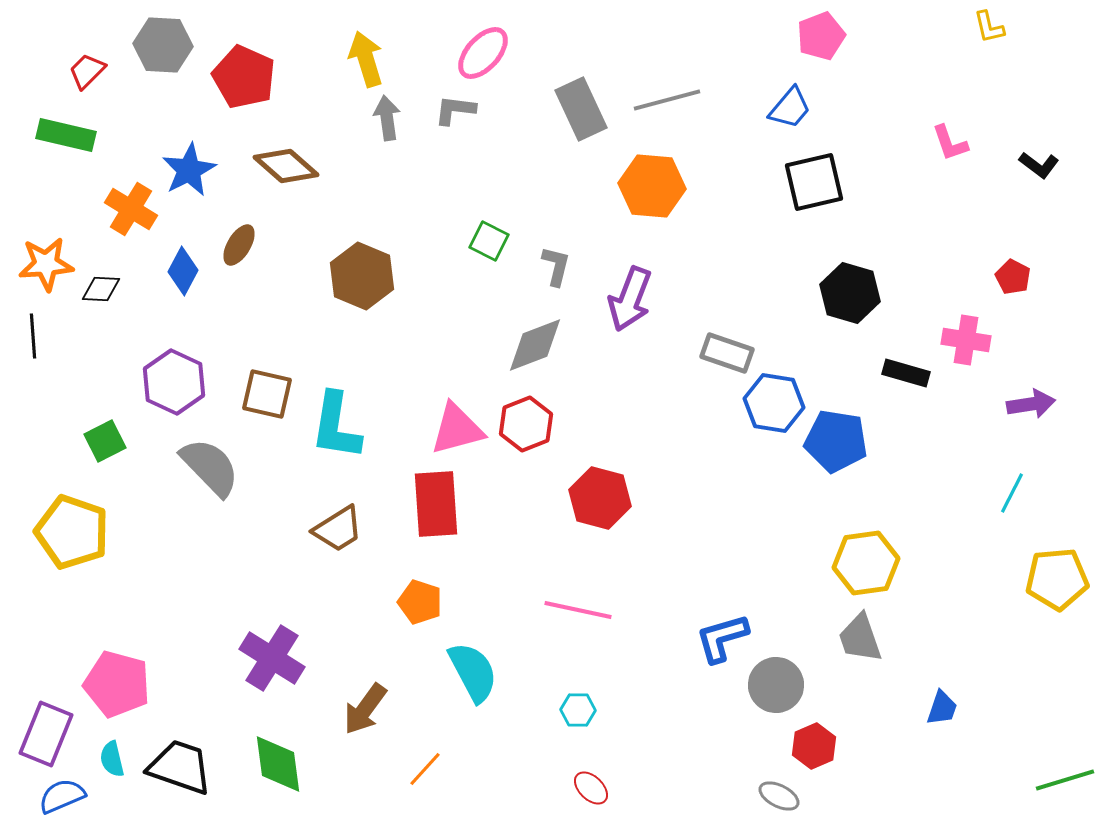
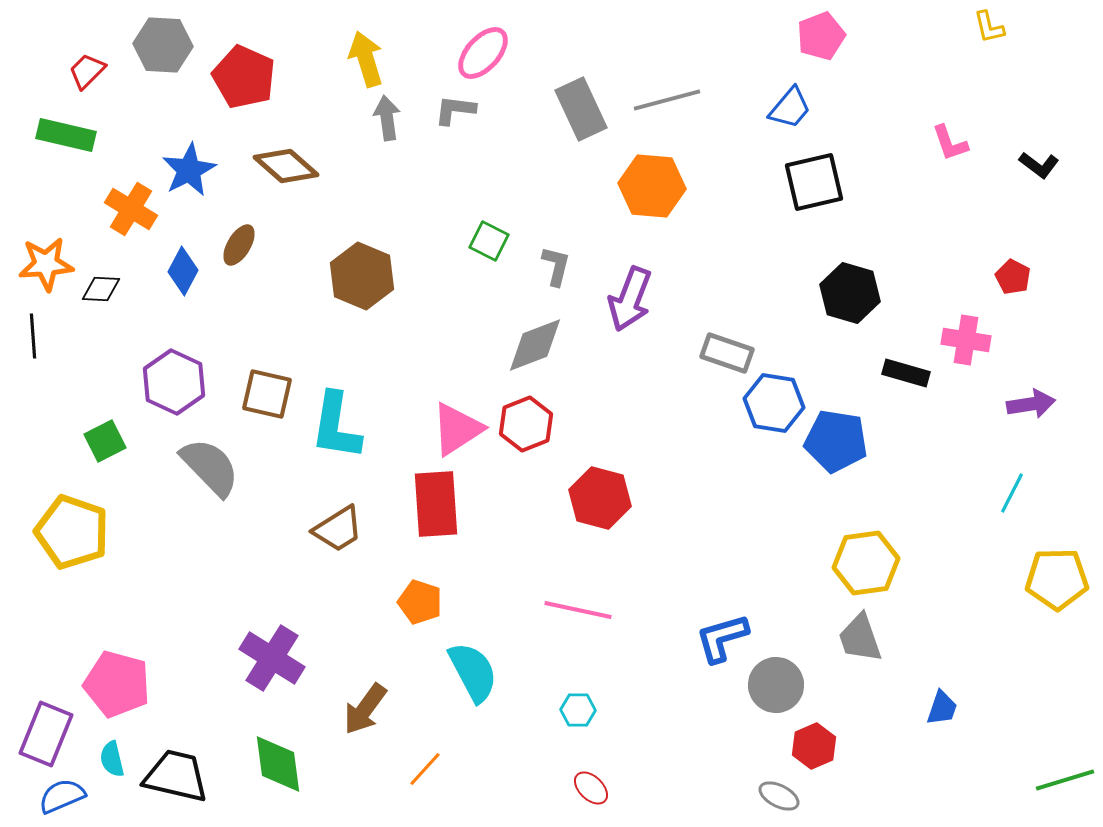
pink triangle at (457, 429): rotated 18 degrees counterclockwise
yellow pentagon at (1057, 579): rotated 4 degrees clockwise
black trapezoid at (180, 767): moved 4 px left, 9 px down; rotated 6 degrees counterclockwise
